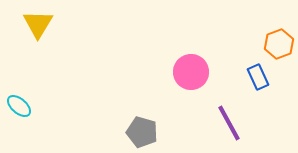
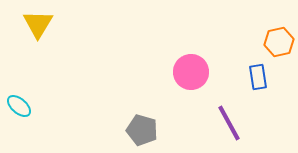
orange hexagon: moved 2 px up; rotated 8 degrees clockwise
blue rectangle: rotated 15 degrees clockwise
gray pentagon: moved 2 px up
